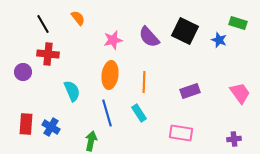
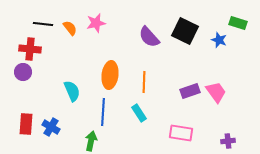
orange semicircle: moved 8 px left, 10 px down
black line: rotated 54 degrees counterclockwise
pink star: moved 17 px left, 17 px up
red cross: moved 18 px left, 5 px up
pink trapezoid: moved 24 px left, 1 px up
blue line: moved 4 px left, 1 px up; rotated 20 degrees clockwise
purple cross: moved 6 px left, 2 px down
